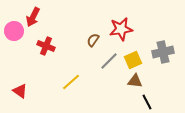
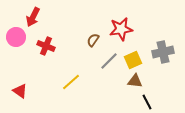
pink circle: moved 2 px right, 6 px down
